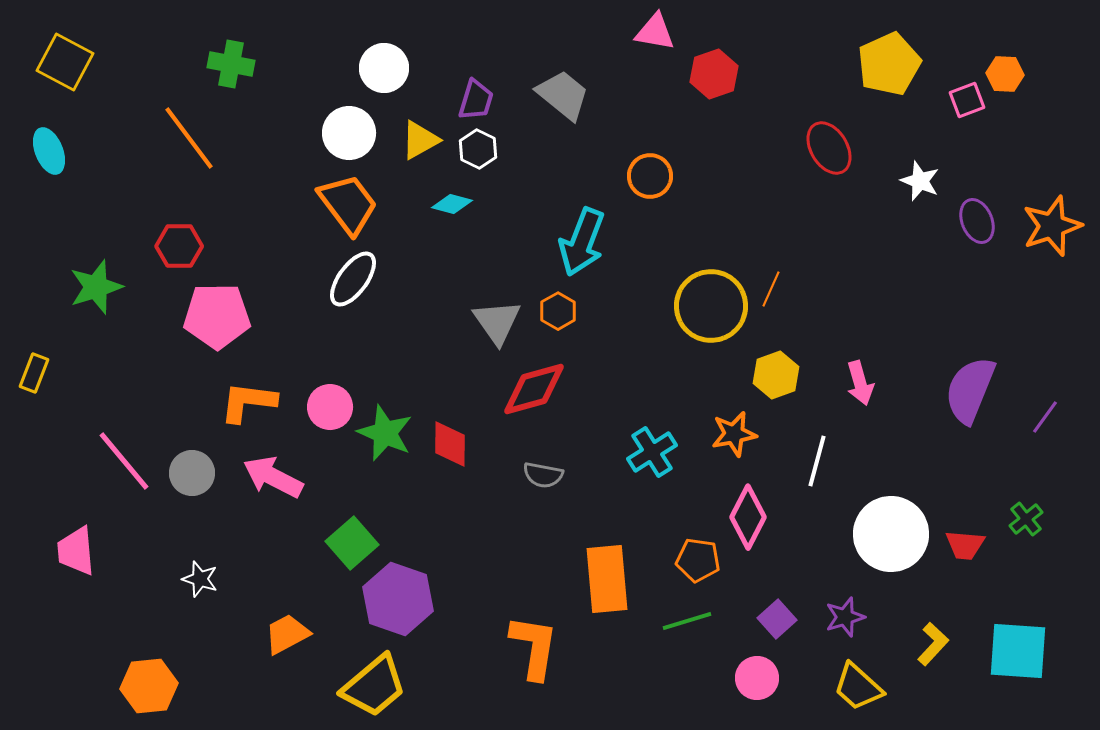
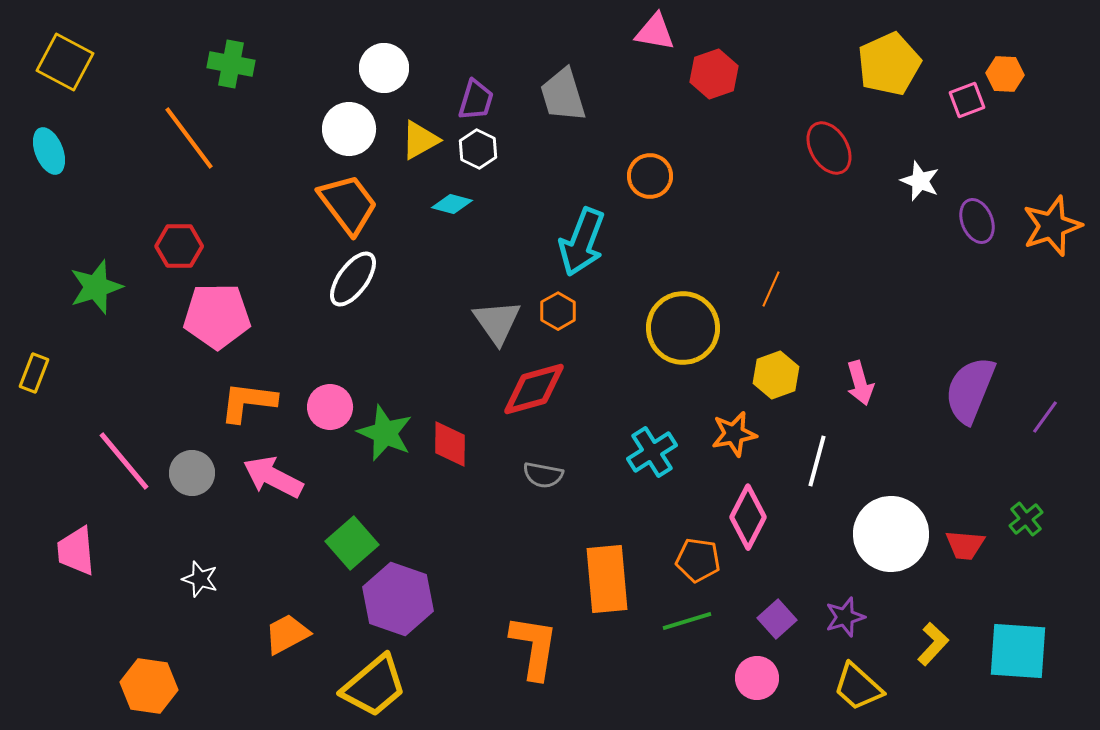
gray trapezoid at (563, 95): rotated 146 degrees counterclockwise
white circle at (349, 133): moved 4 px up
yellow circle at (711, 306): moved 28 px left, 22 px down
orange hexagon at (149, 686): rotated 14 degrees clockwise
